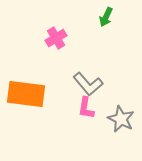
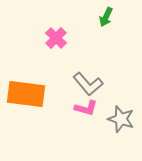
pink cross: rotated 15 degrees counterclockwise
pink L-shape: rotated 85 degrees counterclockwise
gray star: rotated 8 degrees counterclockwise
